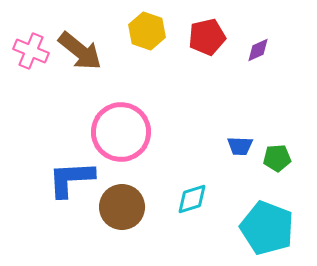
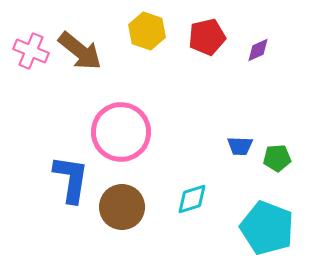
blue L-shape: rotated 102 degrees clockwise
